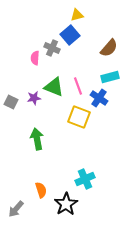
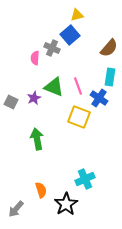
cyan rectangle: rotated 66 degrees counterclockwise
purple star: rotated 16 degrees counterclockwise
